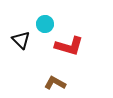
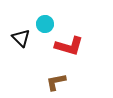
black triangle: moved 2 px up
brown L-shape: moved 1 px right, 1 px up; rotated 40 degrees counterclockwise
